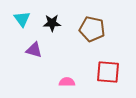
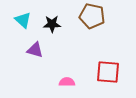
cyan triangle: moved 1 px right, 1 px down; rotated 12 degrees counterclockwise
black star: moved 1 px down
brown pentagon: moved 13 px up
purple triangle: moved 1 px right
